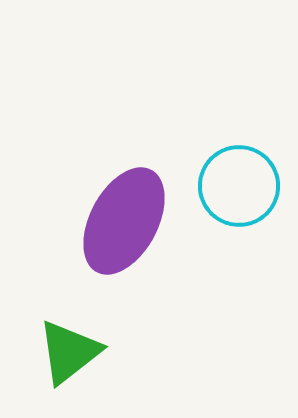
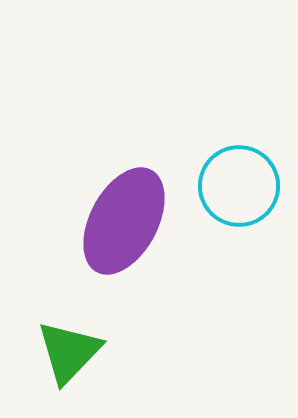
green triangle: rotated 8 degrees counterclockwise
